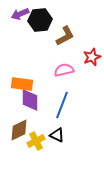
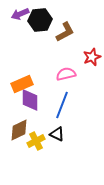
brown L-shape: moved 4 px up
pink semicircle: moved 2 px right, 4 px down
orange rectangle: rotated 30 degrees counterclockwise
black triangle: moved 1 px up
